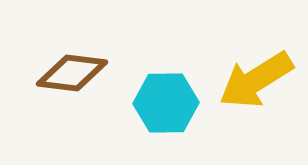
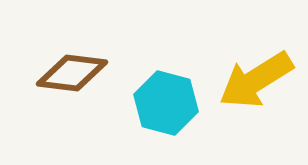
cyan hexagon: rotated 16 degrees clockwise
